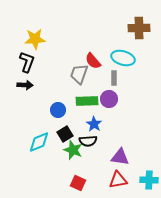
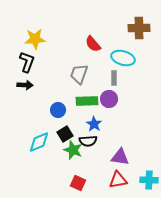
red semicircle: moved 17 px up
